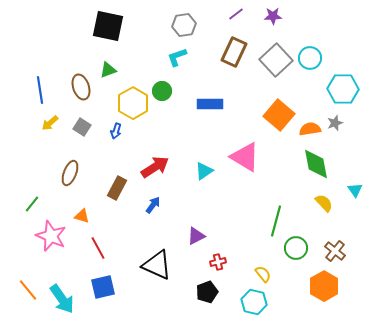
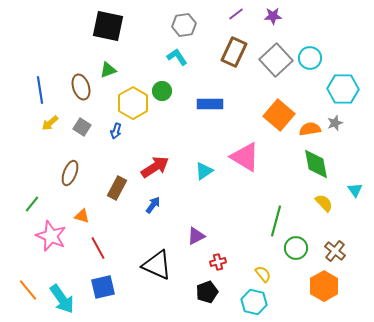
cyan L-shape at (177, 57): rotated 75 degrees clockwise
